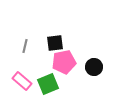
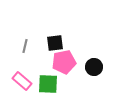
green square: rotated 25 degrees clockwise
